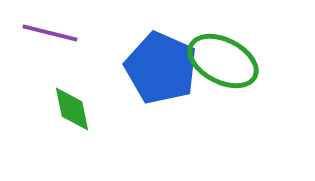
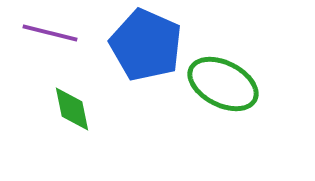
green ellipse: moved 23 px down
blue pentagon: moved 15 px left, 23 px up
